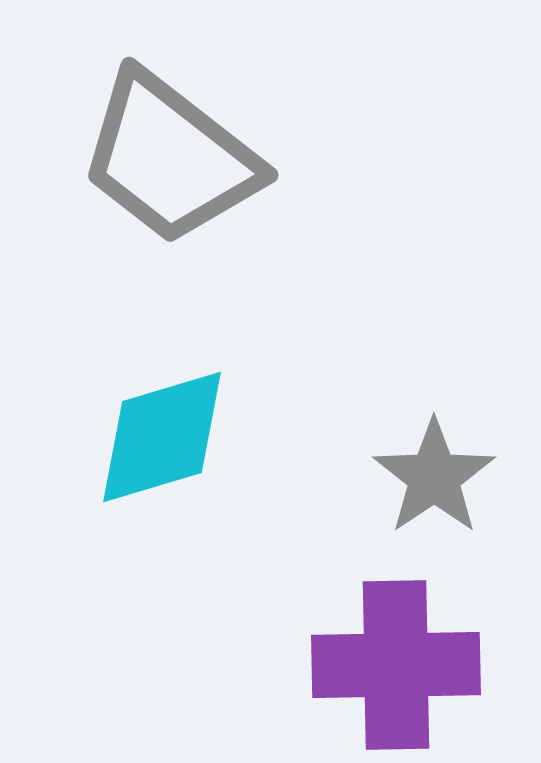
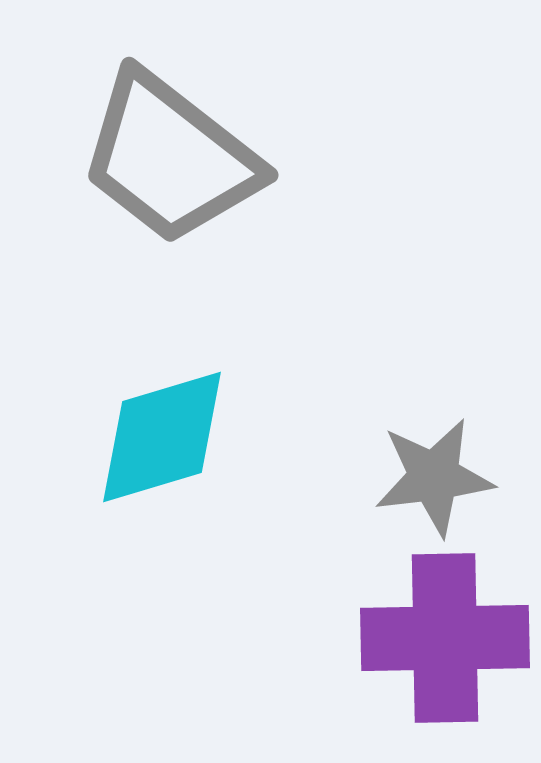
gray star: rotated 27 degrees clockwise
purple cross: moved 49 px right, 27 px up
